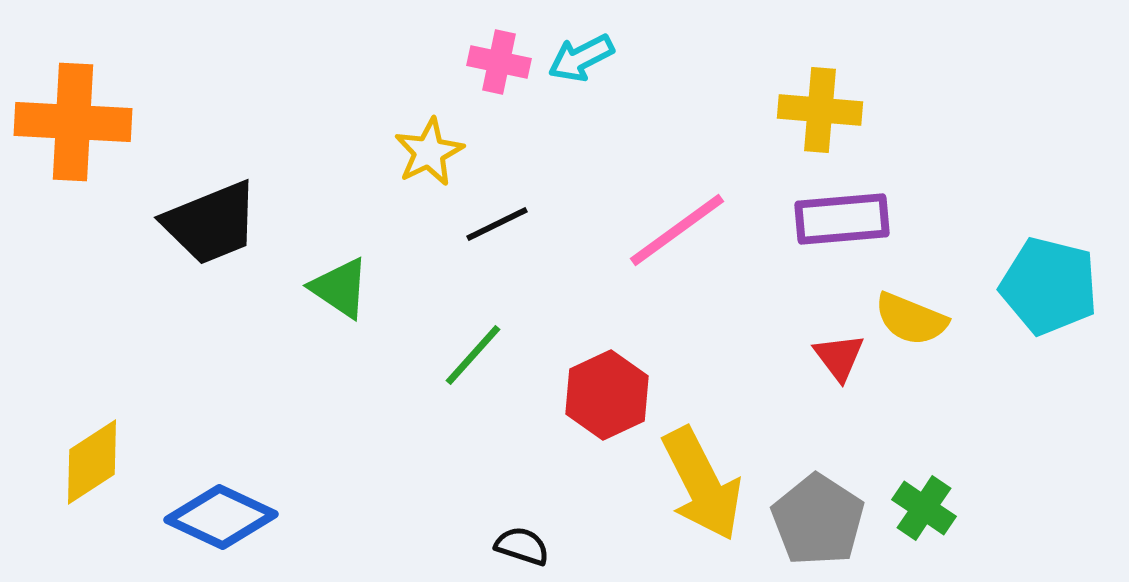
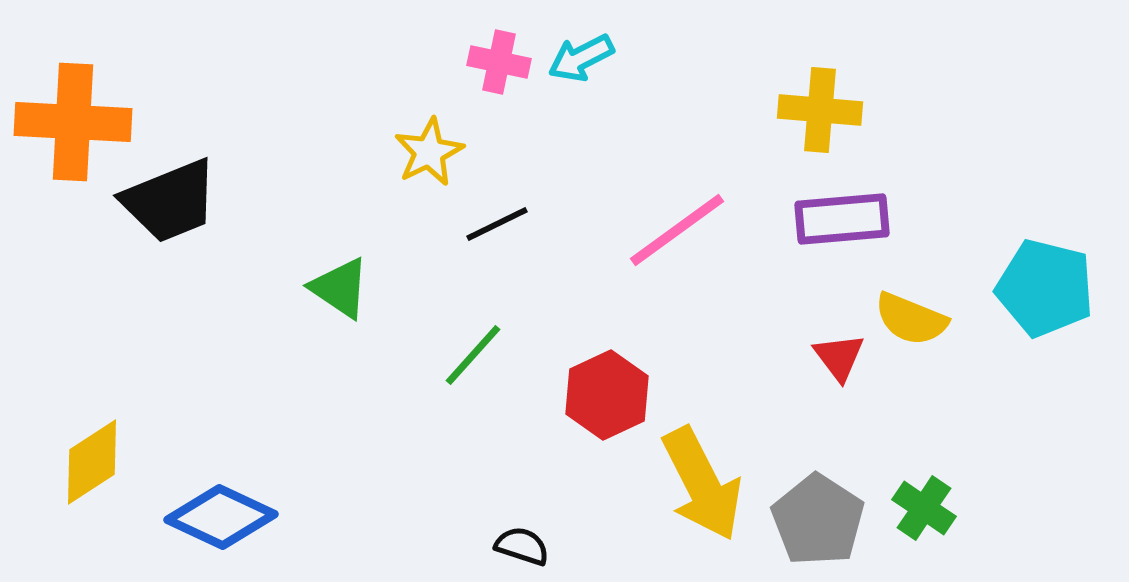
black trapezoid: moved 41 px left, 22 px up
cyan pentagon: moved 4 px left, 2 px down
